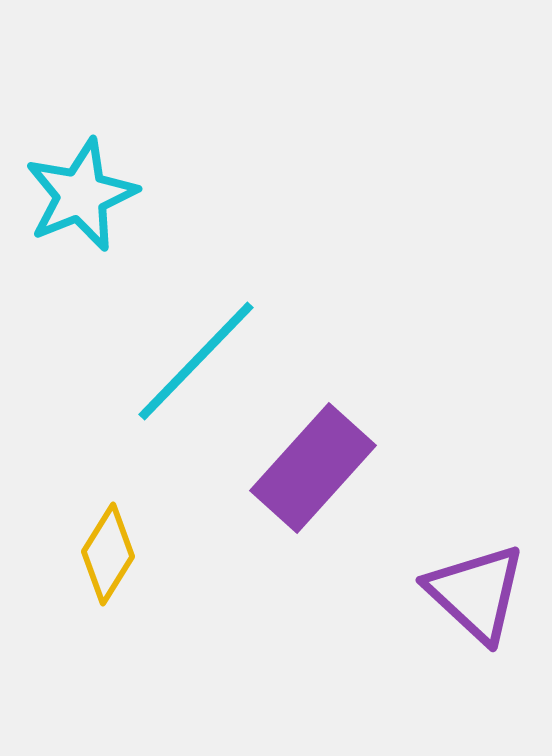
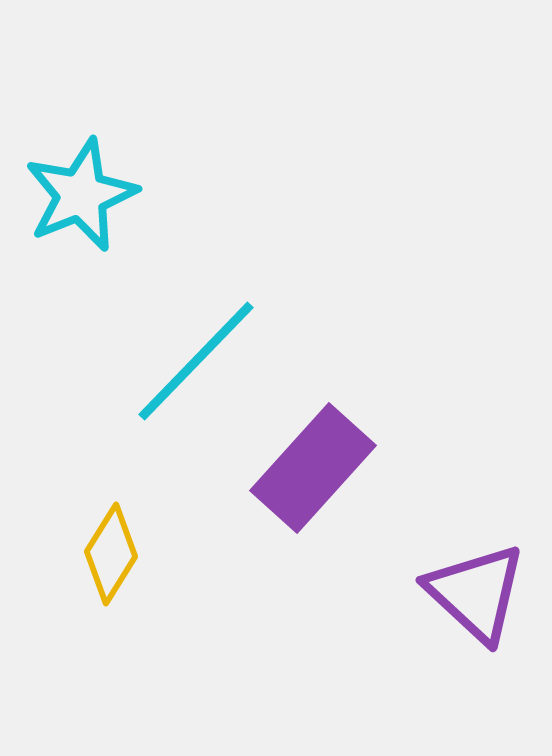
yellow diamond: moved 3 px right
